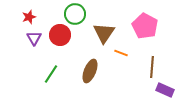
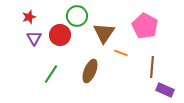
green circle: moved 2 px right, 2 px down
